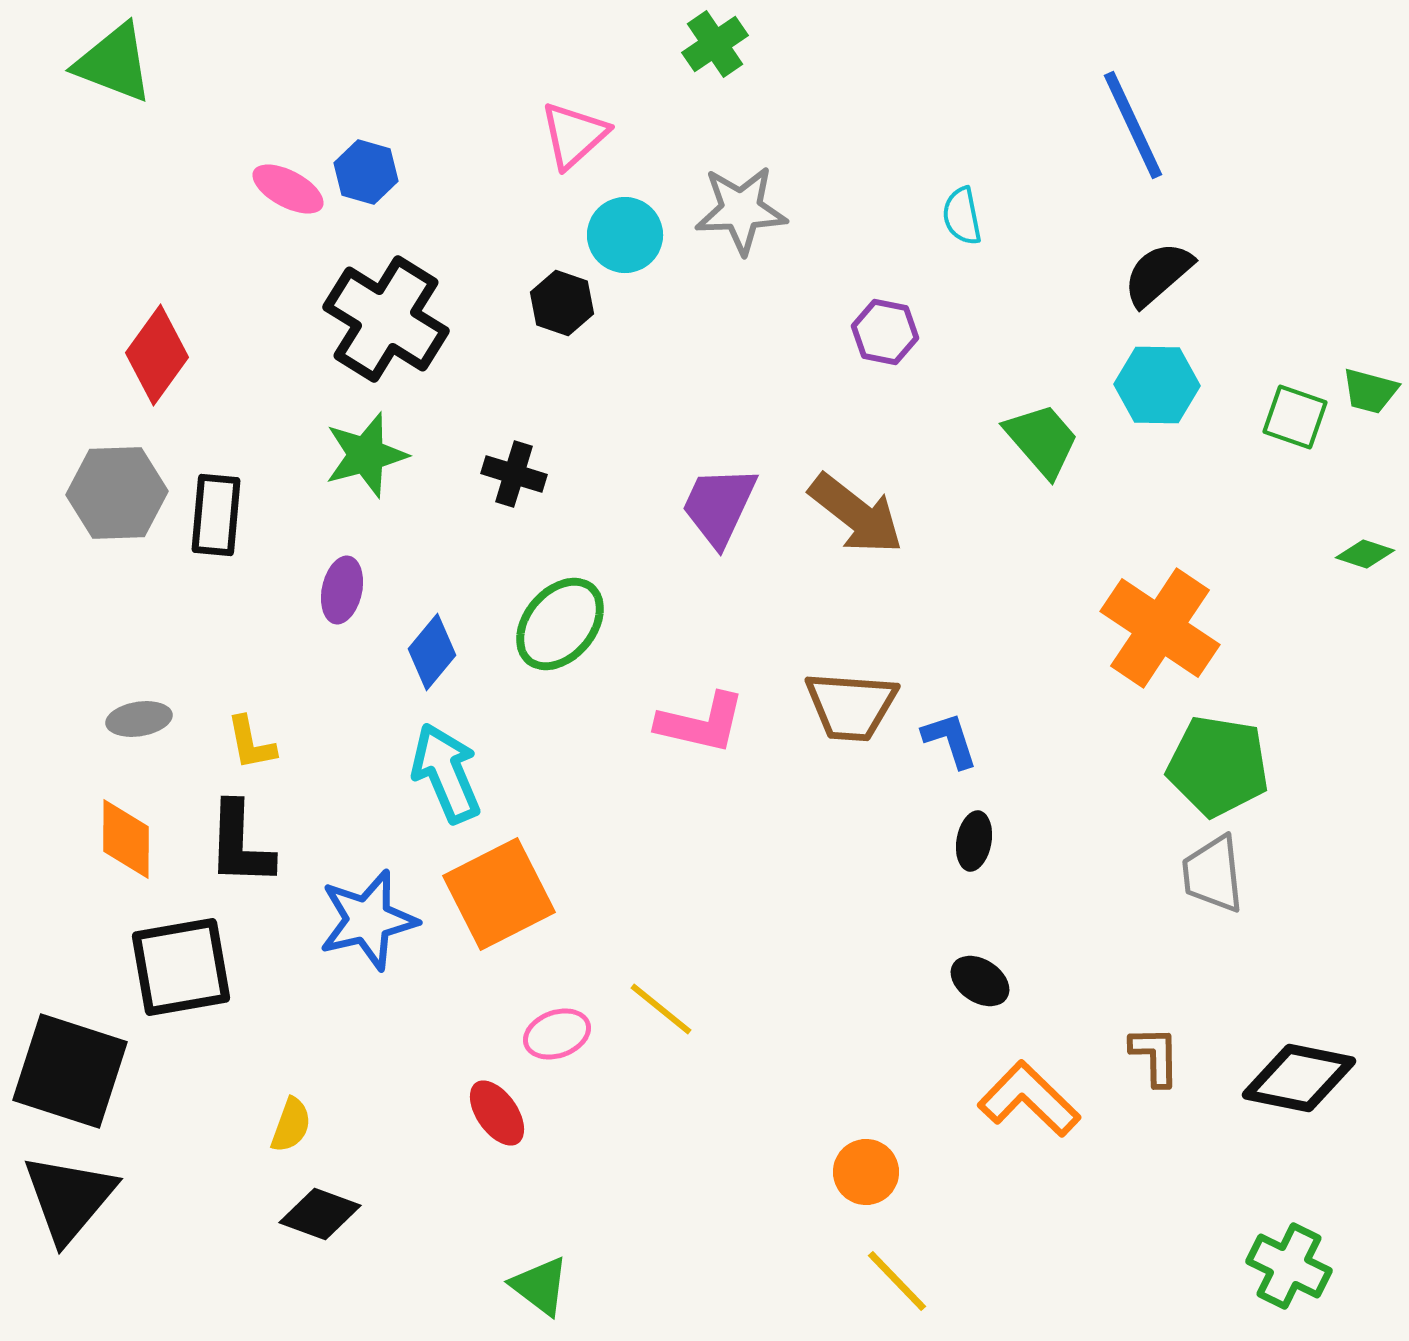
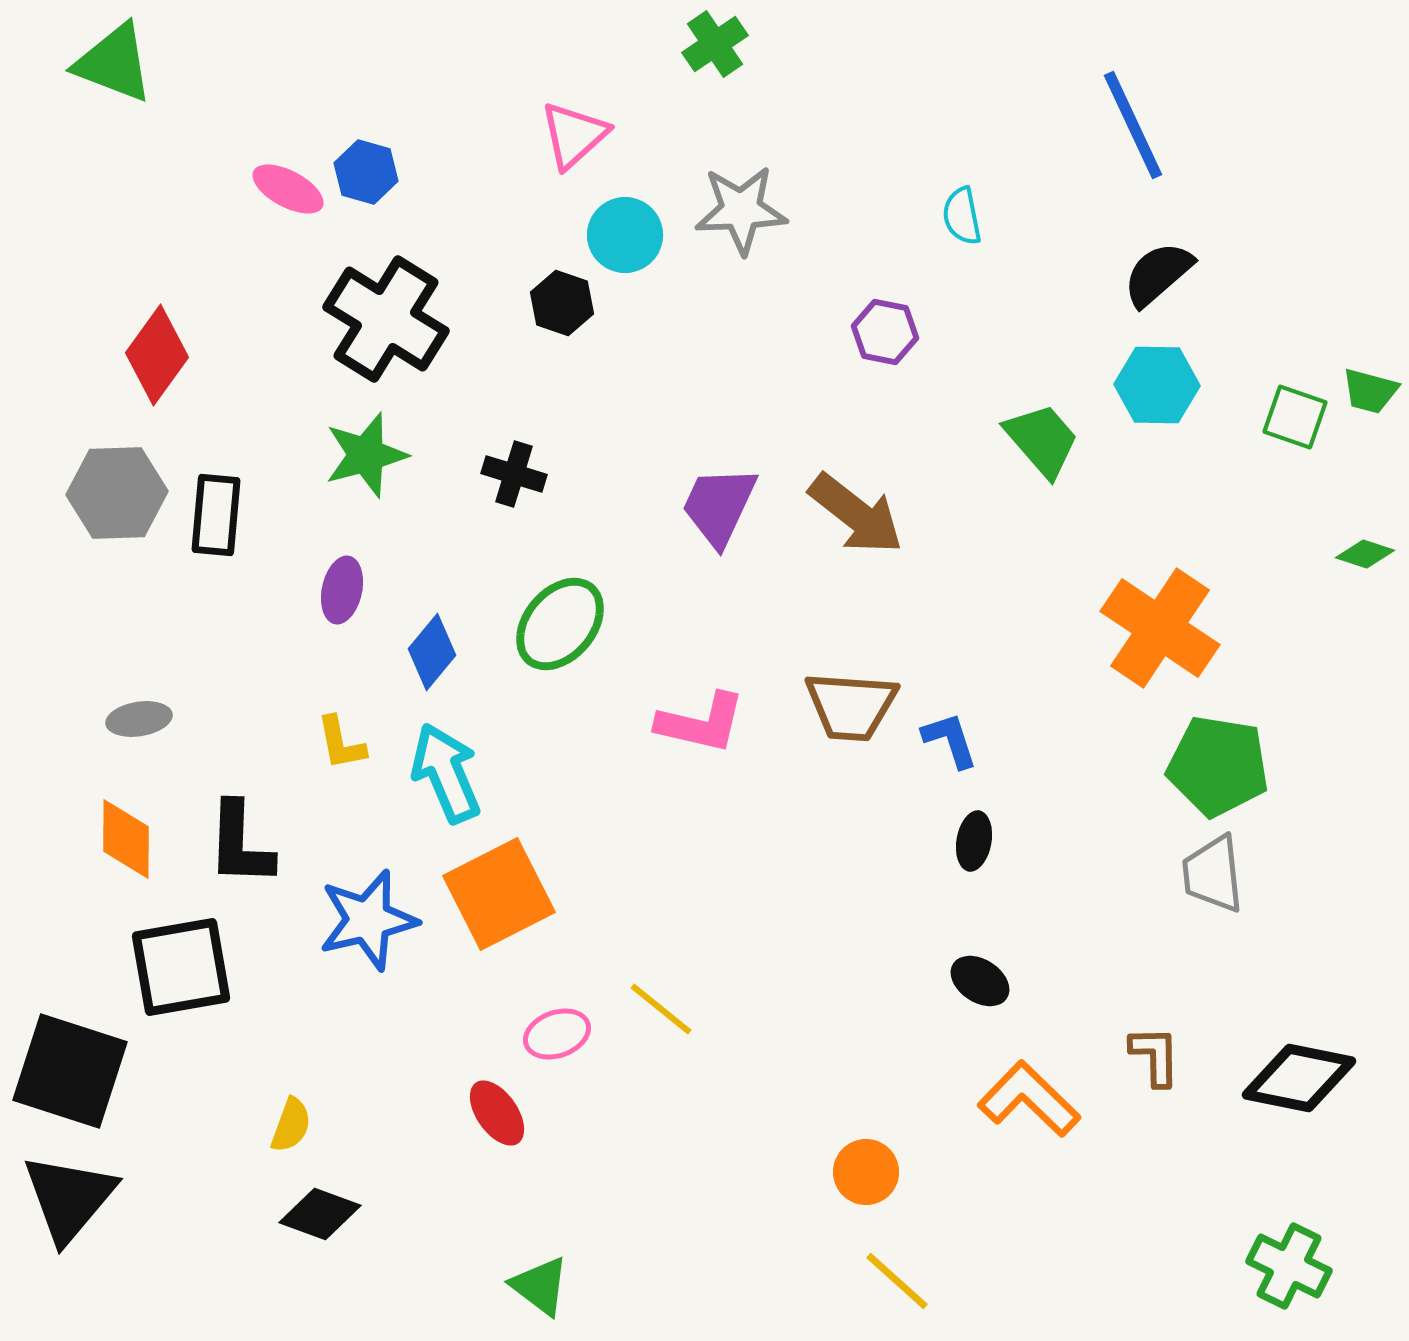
yellow L-shape at (251, 743): moved 90 px right
yellow line at (897, 1281): rotated 4 degrees counterclockwise
